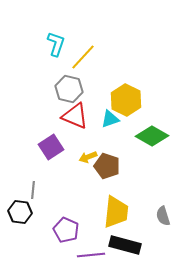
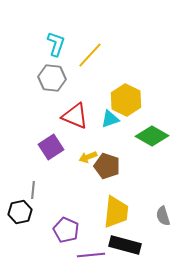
yellow line: moved 7 px right, 2 px up
gray hexagon: moved 17 px left, 11 px up; rotated 8 degrees counterclockwise
black hexagon: rotated 20 degrees counterclockwise
